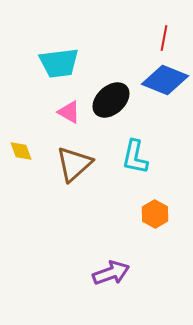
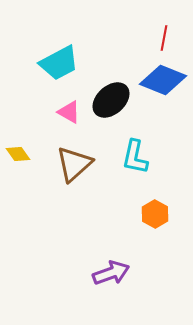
cyan trapezoid: rotated 21 degrees counterclockwise
blue diamond: moved 2 px left
yellow diamond: moved 3 px left, 3 px down; rotated 15 degrees counterclockwise
